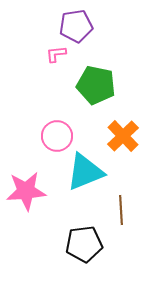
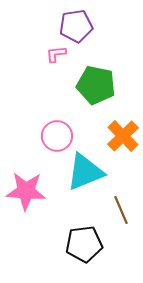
pink star: rotated 9 degrees clockwise
brown line: rotated 20 degrees counterclockwise
